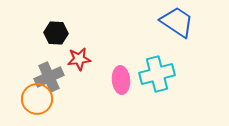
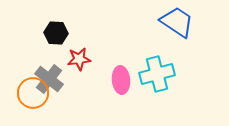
gray cross: moved 2 px down; rotated 28 degrees counterclockwise
orange circle: moved 4 px left, 6 px up
